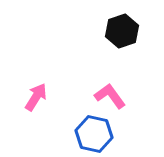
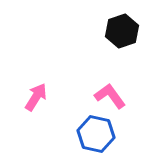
blue hexagon: moved 2 px right
